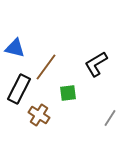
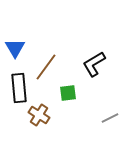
blue triangle: rotated 45 degrees clockwise
black L-shape: moved 2 px left
black rectangle: moved 1 px up; rotated 32 degrees counterclockwise
gray line: rotated 30 degrees clockwise
